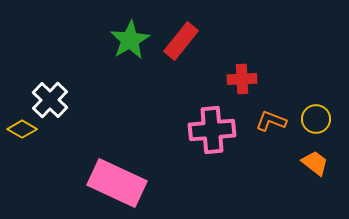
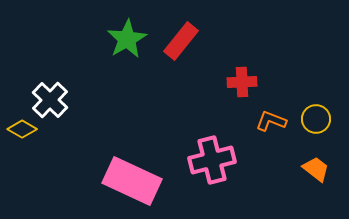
green star: moved 3 px left, 1 px up
red cross: moved 3 px down
pink cross: moved 30 px down; rotated 9 degrees counterclockwise
orange trapezoid: moved 1 px right, 6 px down
pink rectangle: moved 15 px right, 2 px up
